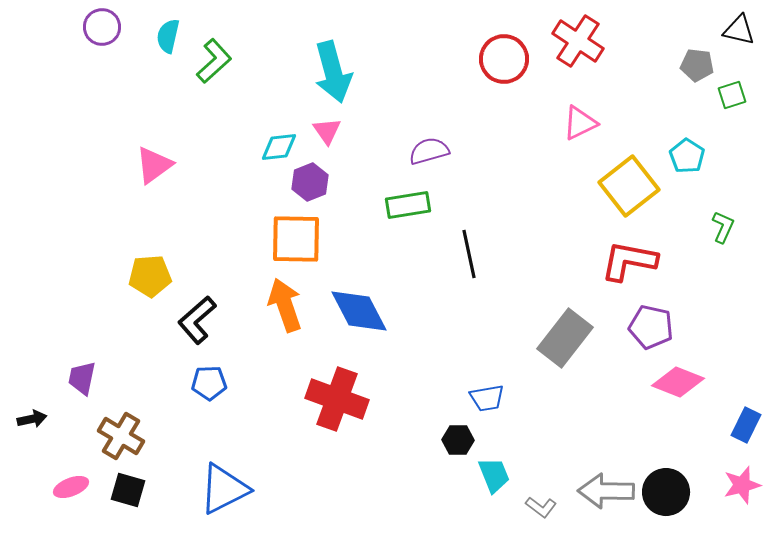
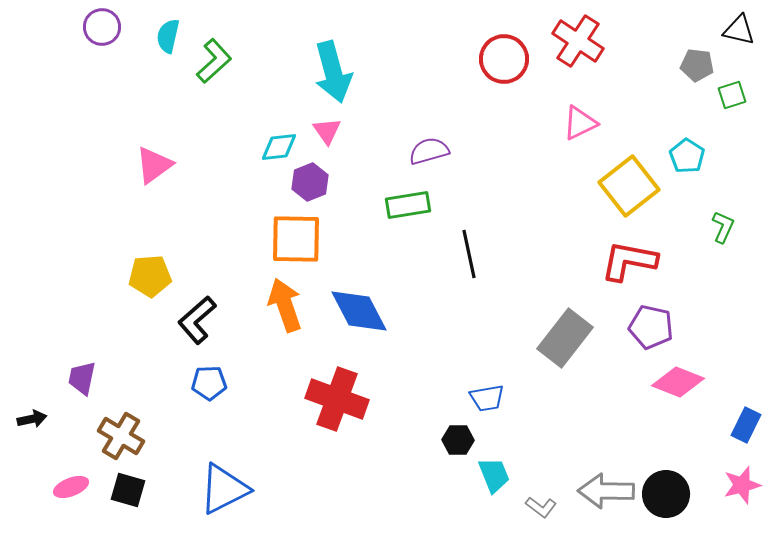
black circle at (666, 492): moved 2 px down
